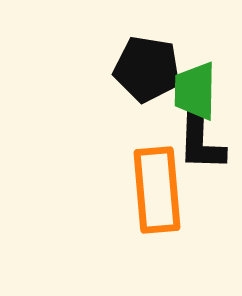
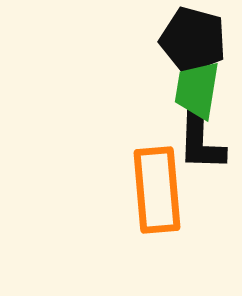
black pentagon: moved 46 px right, 29 px up; rotated 6 degrees clockwise
green trapezoid: moved 2 px right, 1 px up; rotated 8 degrees clockwise
